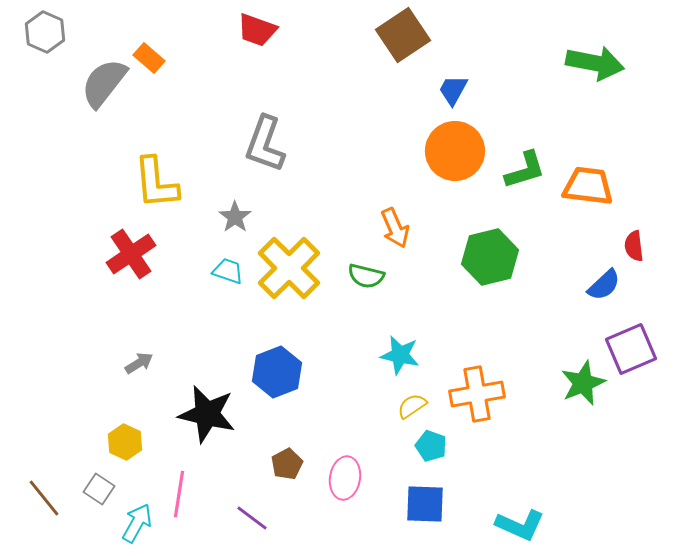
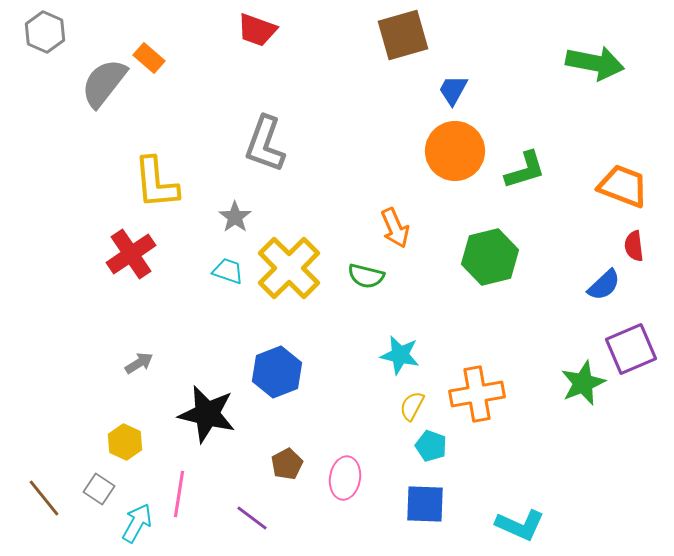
brown square: rotated 18 degrees clockwise
orange trapezoid: moved 35 px right; rotated 14 degrees clockwise
yellow semicircle: rotated 28 degrees counterclockwise
